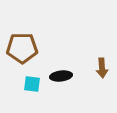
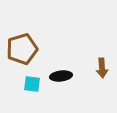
brown pentagon: moved 1 px down; rotated 16 degrees counterclockwise
